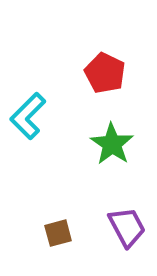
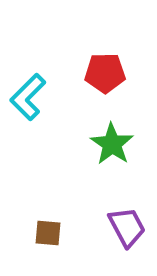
red pentagon: rotated 27 degrees counterclockwise
cyan L-shape: moved 19 px up
brown square: moved 10 px left; rotated 20 degrees clockwise
